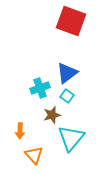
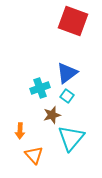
red square: moved 2 px right
